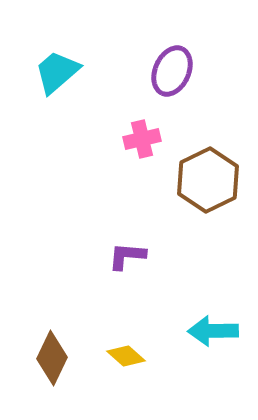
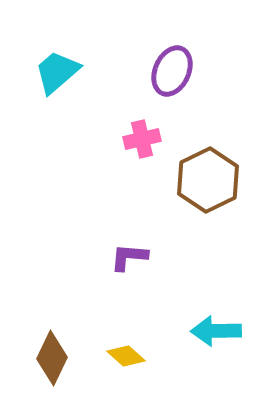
purple L-shape: moved 2 px right, 1 px down
cyan arrow: moved 3 px right
